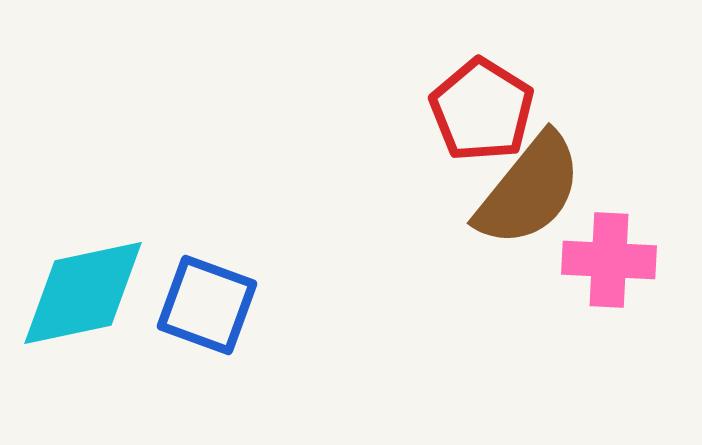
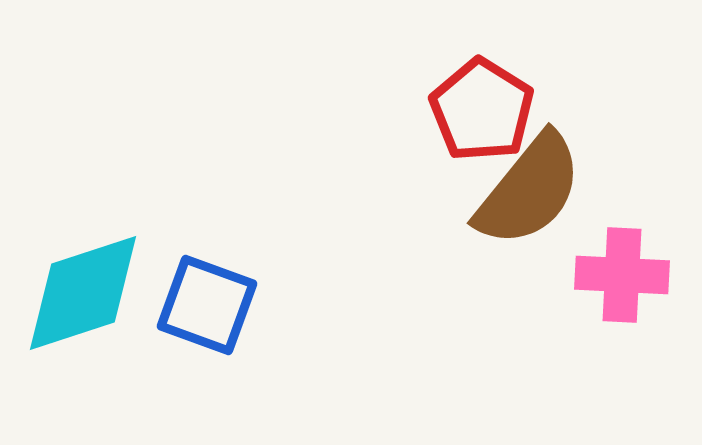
pink cross: moved 13 px right, 15 px down
cyan diamond: rotated 6 degrees counterclockwise
